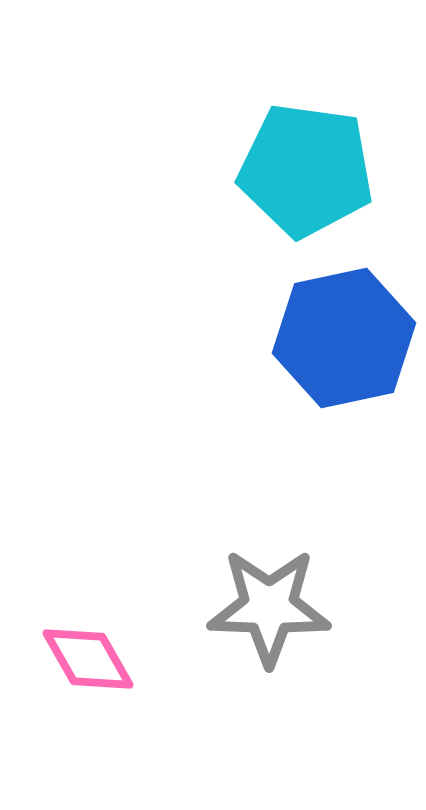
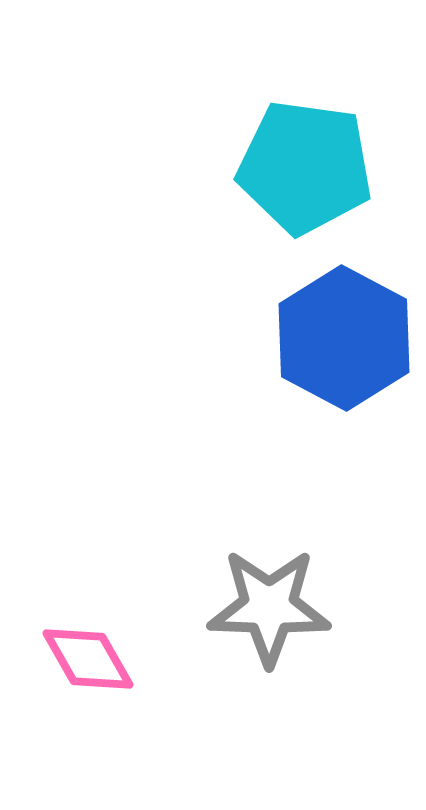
cyan pentagon: moved 1 px left, 3 px up
blue hexagon: rotated 20 degrees counterclockwise
